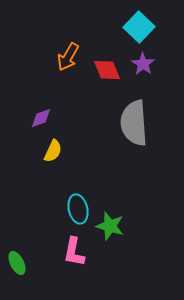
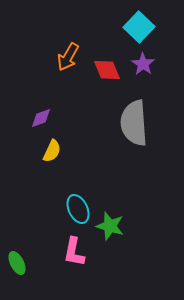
yellow semicircle: moved 1 px left
cyan ellipse: rotated 12 degrees counterclockwise
